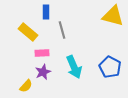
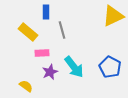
yellow triangle: rotated 40 degrees counterclockwise
cyan arrow: rotated 15 degrees counterclockwise
purple star: moved 7 px right
yellow semicircle: rotated 96 degrees counterclockwise
